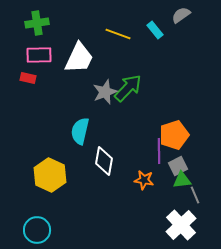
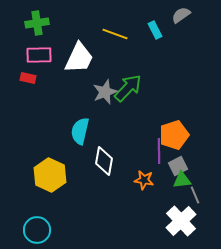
cyan rectangle: rotated 12 degrees clockwise
yellow line: moved 3 px left
white cross: moved 4 px up
